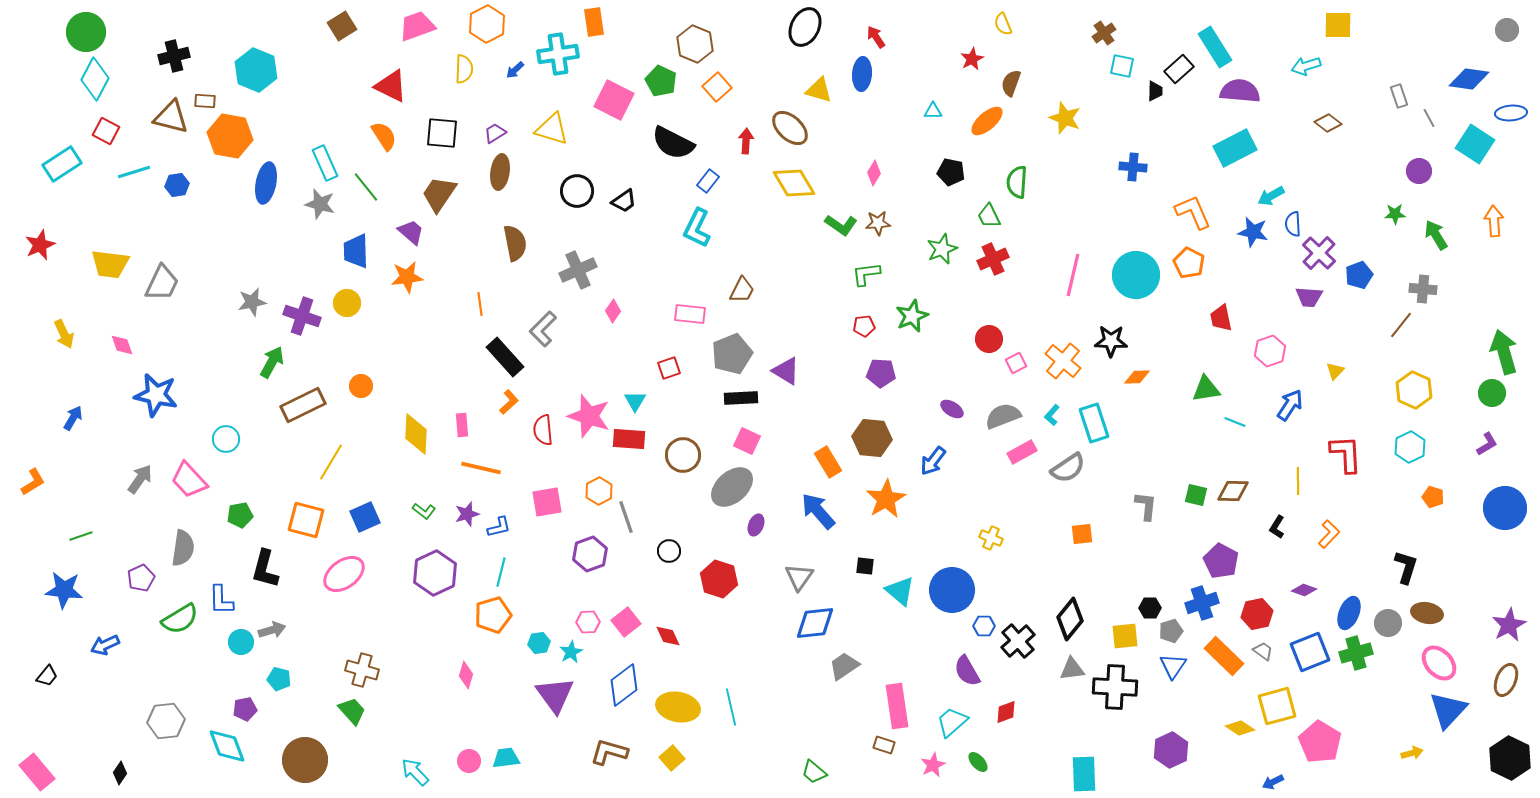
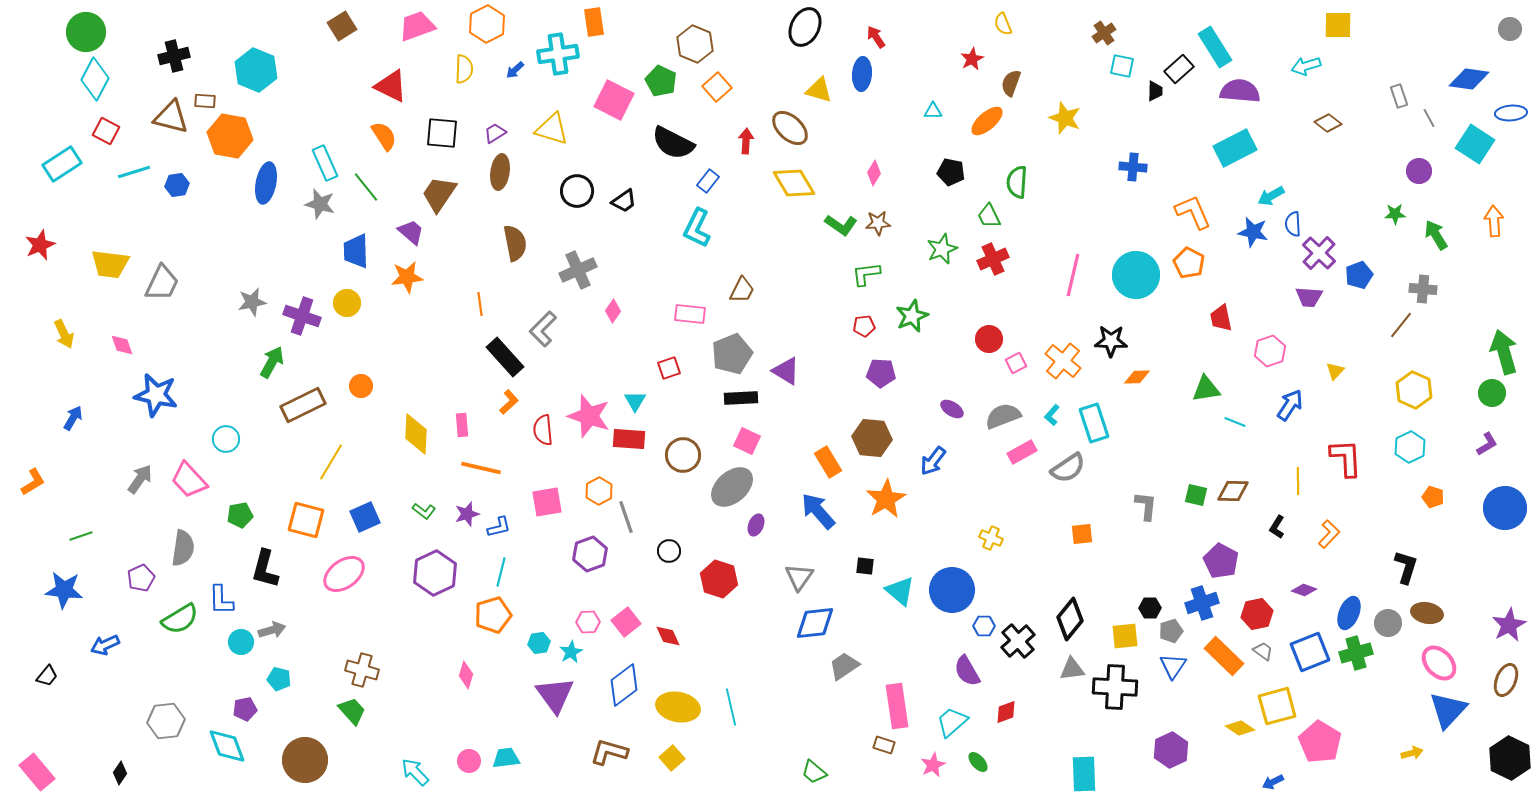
gray circle at (1507, 30): moved 3 px right, 1 px up
red L-shape at (1346, 454): moved 4 px down
